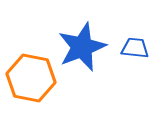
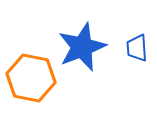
blue trapezoid: moved 2 px right; rotated 100 degrees counterclockwise
